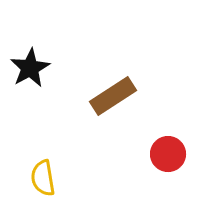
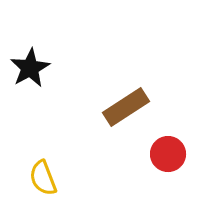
brown rectangle: moved 13 px right, 11 px down
yellow semicircle: rotated 12 degrees counterclockwise
